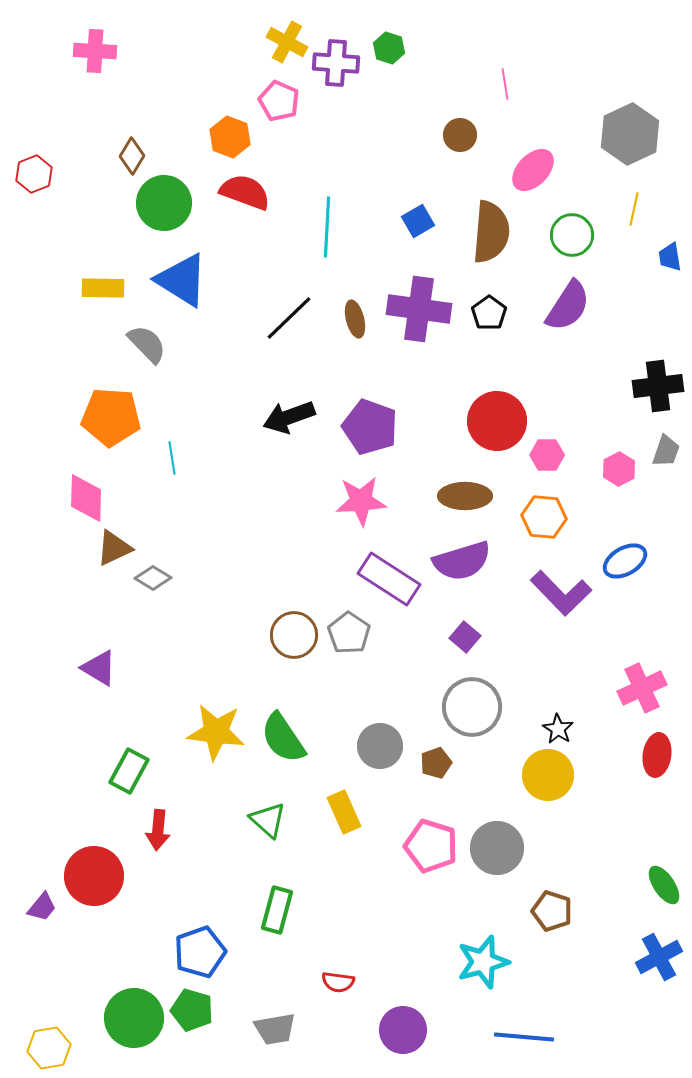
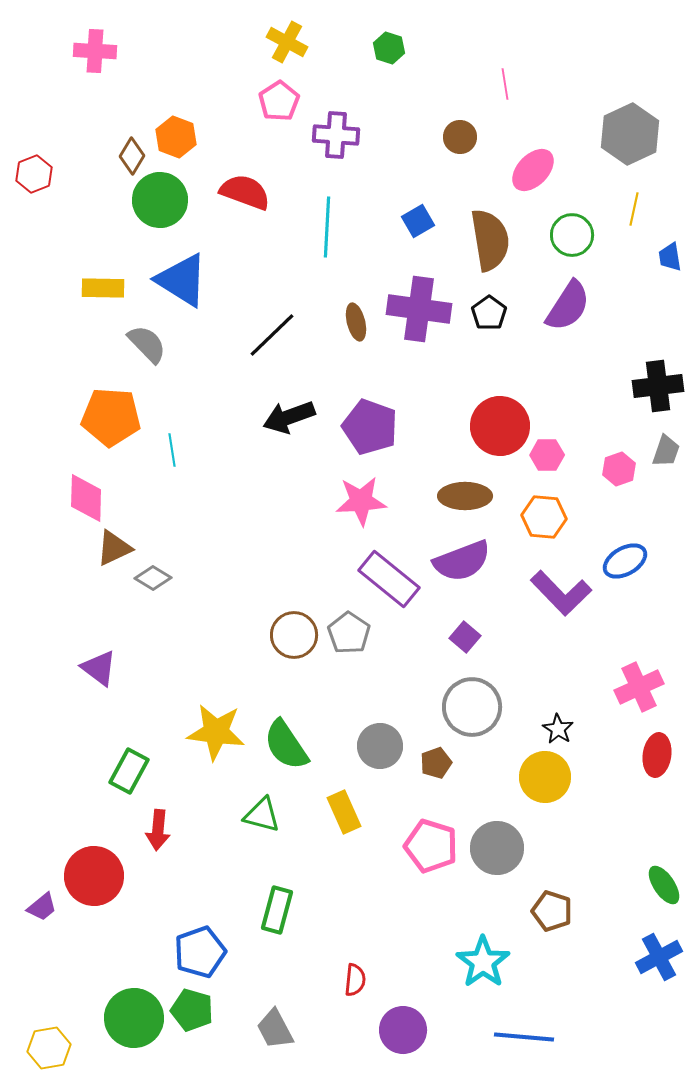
purple cross at (336, 63): moved 72 px down
pink pentagon at (279, 101): rotated 15 degrees clockwise
brown circle at (460, 135): moved 2 px down
orange hexagon at (230, 137): moved 54 px left
green circle at (164, 203): moved 4 px left, 3 px up
brown semicircle at (491, 232): moved 1 px left, 8 px down; rotated 14 degrees counterclockwise
black line at (289, 318): moved 17 px left, 17 px down
brown ellipse at (355, 319): moved 1 px right, 3 px down
red circle at (497, 421): moved 3 px right, 5 px down
cyan line at (172, 458): moved 8 px up
pink hexagon at (619, 469): rotated 8 degrees clockwise
purple semicircle at (462, 561): rotated 4 degrees counterclockwise
purple rectangle at (389, 579): rotated 6 degrees clockwise
purple triangle at (99, 668): rotated 6 degrees clockwise
pink cross at (642, 688): moved 3 px left, 1 px up
green semicircle at (283, 738): moved 3 px right, 7 px down
yellow circle at (548, 775): moved 3 px left, 2 px down
green triangle at (268, 820): moved 6 px left, 5 px up; rotated 27 degrees counterclockwise
purple trapezoid at (42, 907): rotated 12 degrees clockwise
cyan star at (483, 962): rotated 20 degrees counterclockwise
red semicircle at (338, 982): moved 17 px right, 2 px up; rotated 92 degrees counterclockwise
gray trapezoid at (275, 1029): rotated 72 degrees clockwise
